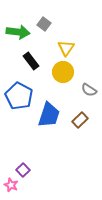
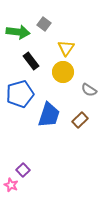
blue pentagon: moved 1 px right, 2 px up; rotated 28 degrees clockwise
